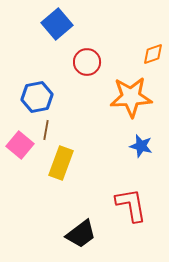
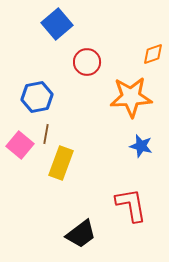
brown line: moved 4 px down
